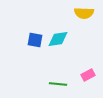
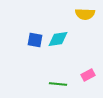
yellow semicircle: moved 1 px right, 1 px down
